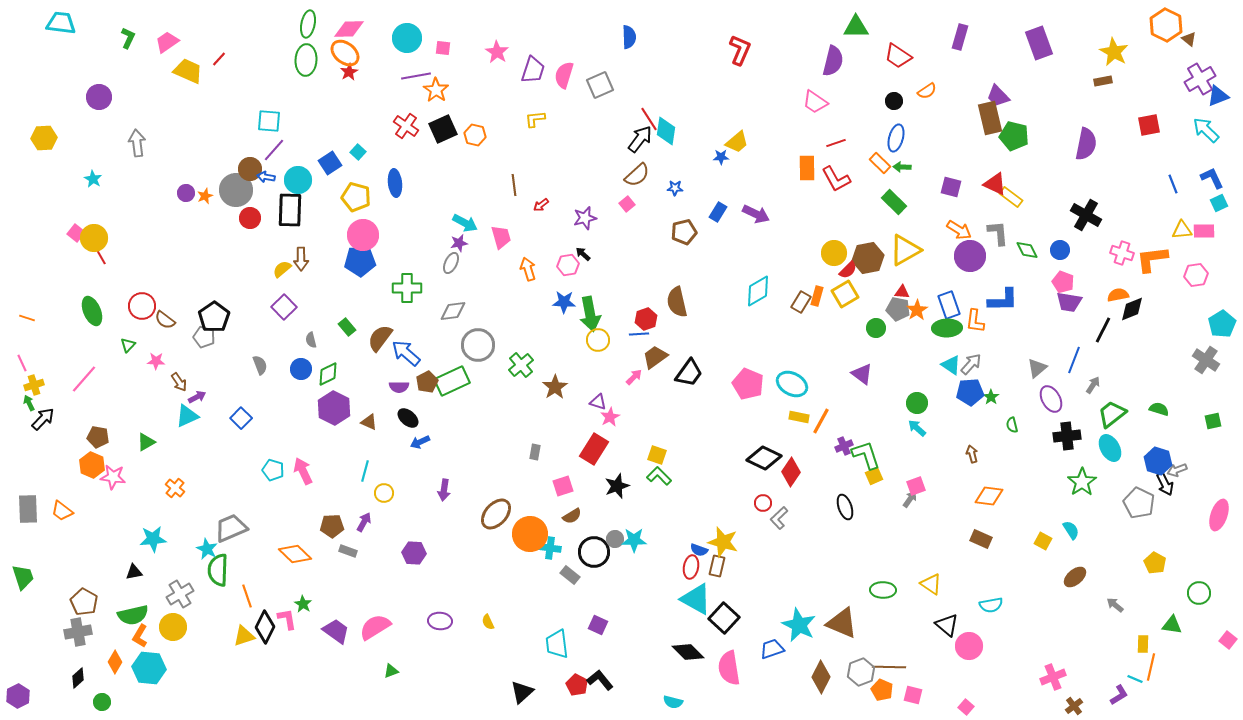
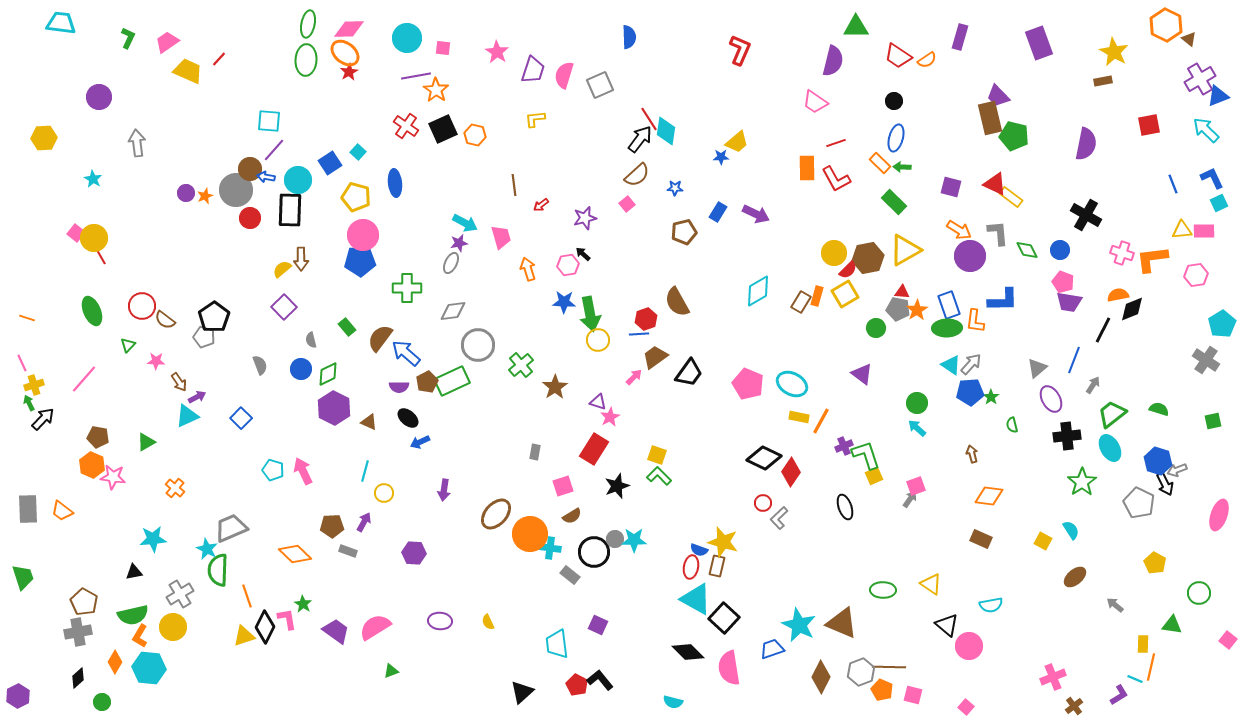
orange semicircle at (927, 91): moved 31 px up
brown semicircle at (677, 302): rotated 16 degrees counterclockwise
